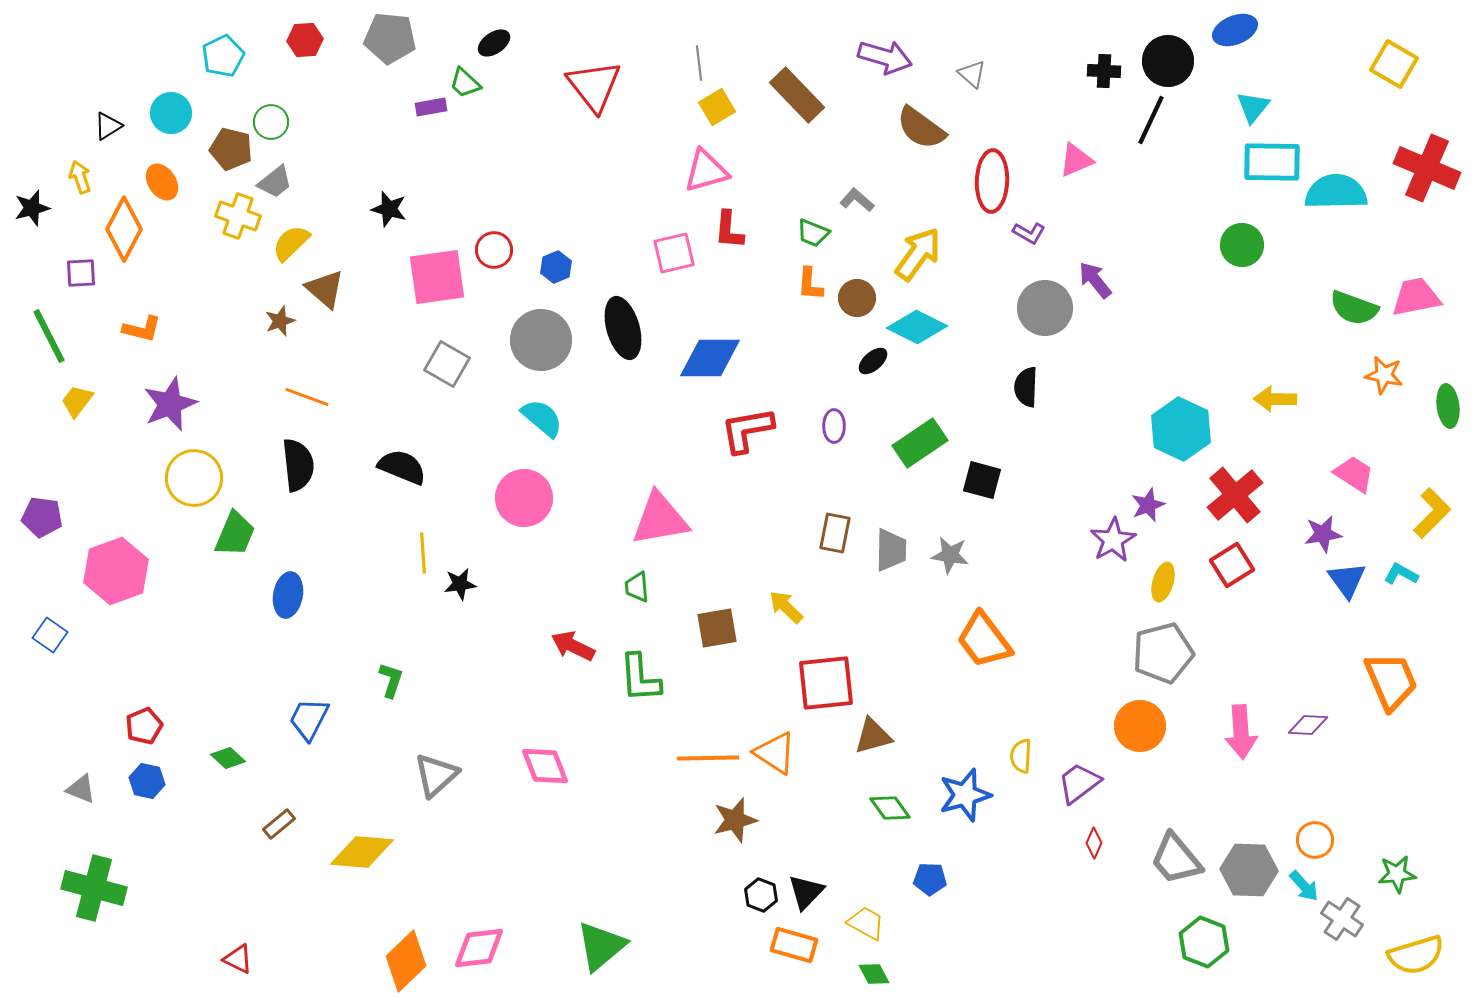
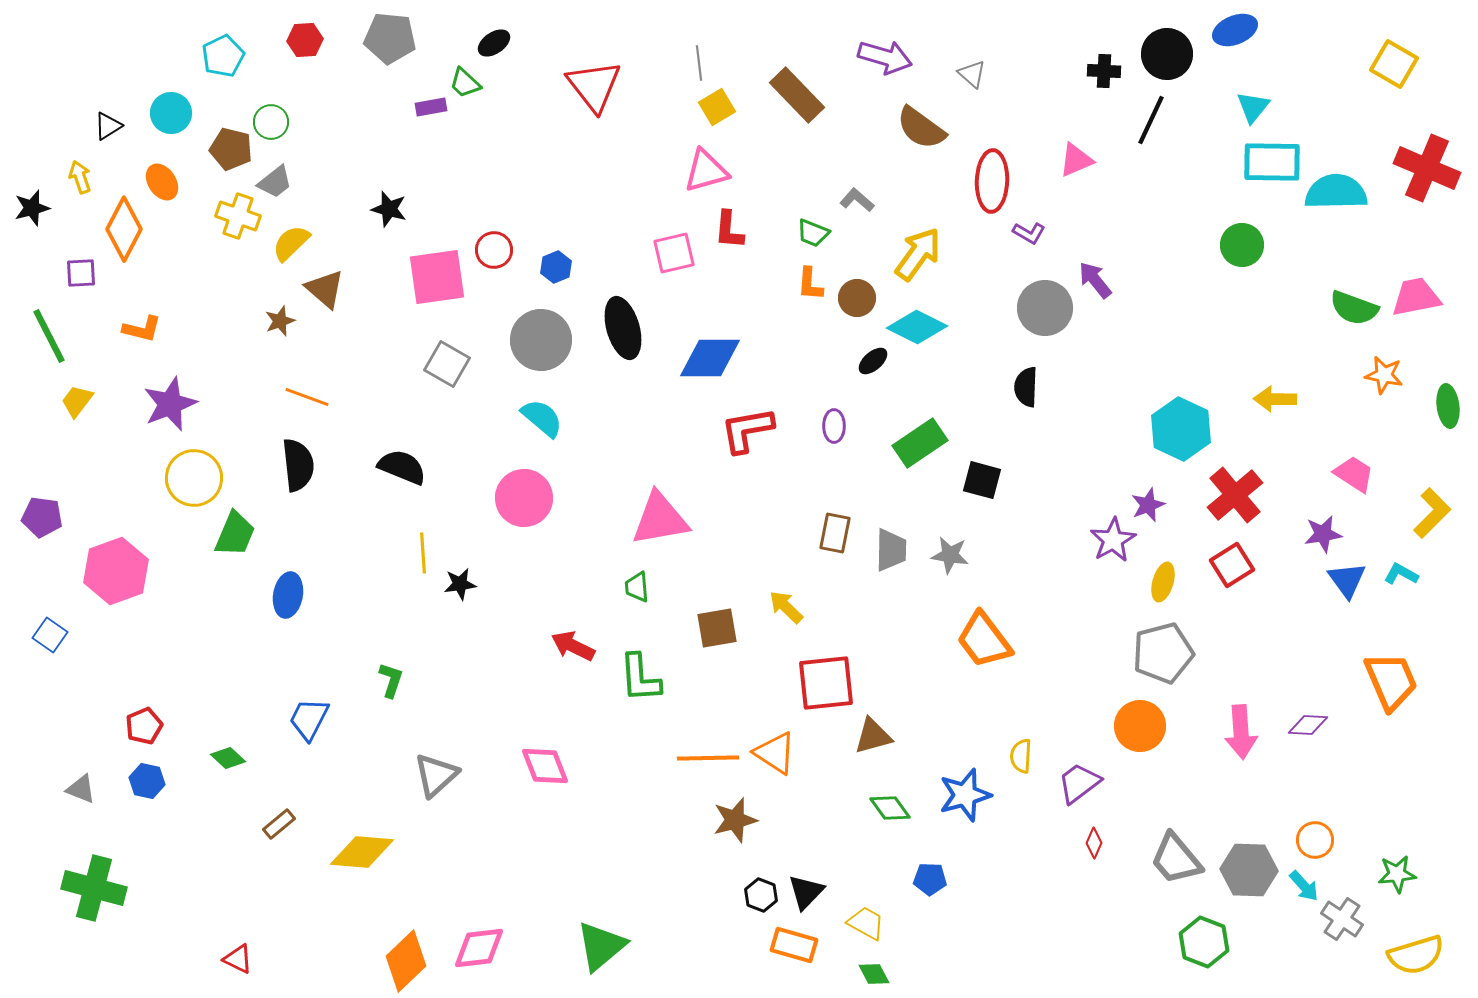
black circle at (1168, 61): moved 1 px left, 7 px up
